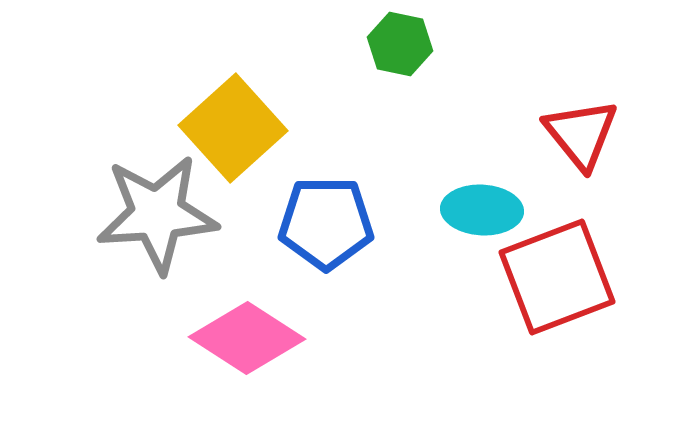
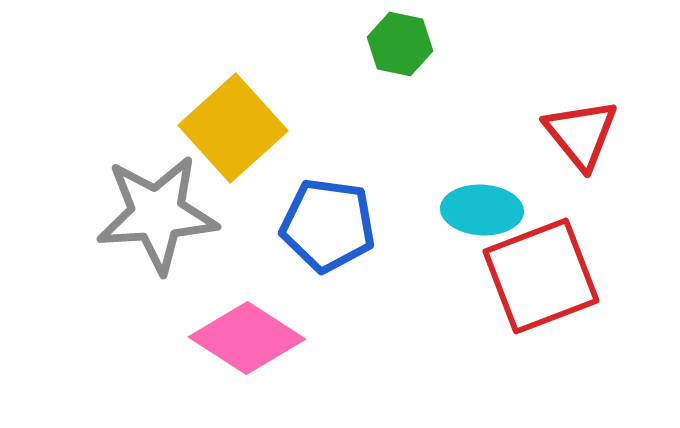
blue pentagon: moved 2 px right, 2 px down; rotated 8 degrees clockwise
red square: moved 16 px left, 1 px up
